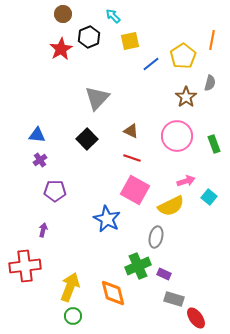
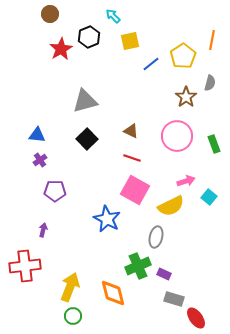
brown circle: moved 13 px left
gray triangle: moved 12 px left, 3 px down; rotated 32 degrees clockwise
